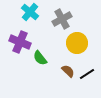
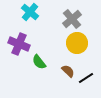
gray cross: moved 10 px right; rotated 12 degrees counterclockwise
purple cross: moved 1 px left, 2 px down
green semicircle: moved 1 px left, 4 px down
black line: moved 1 px left, 4 px down
